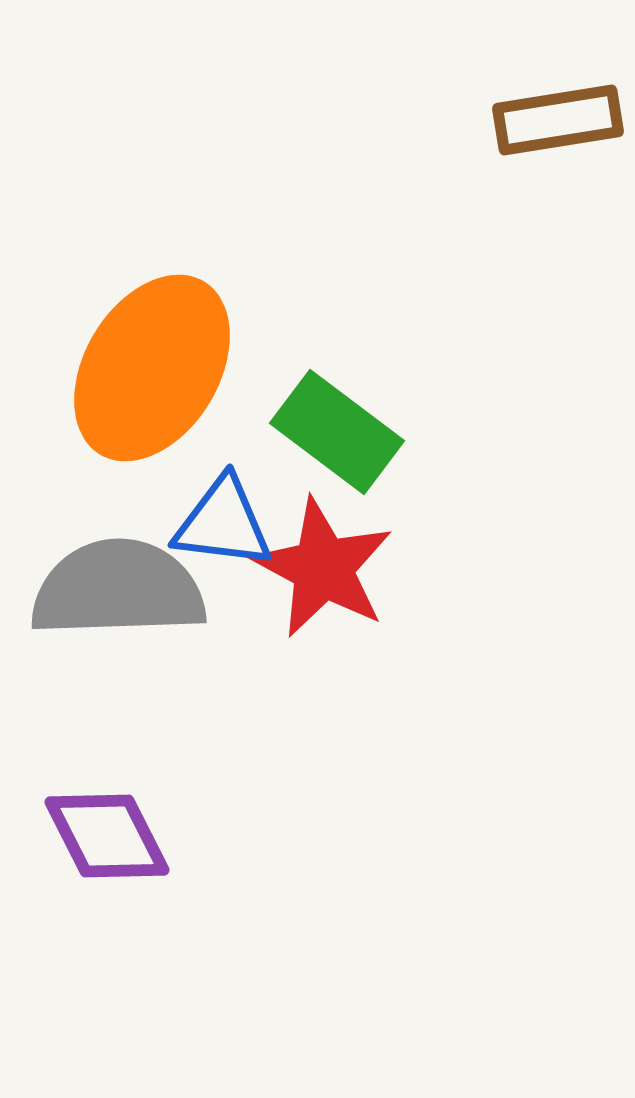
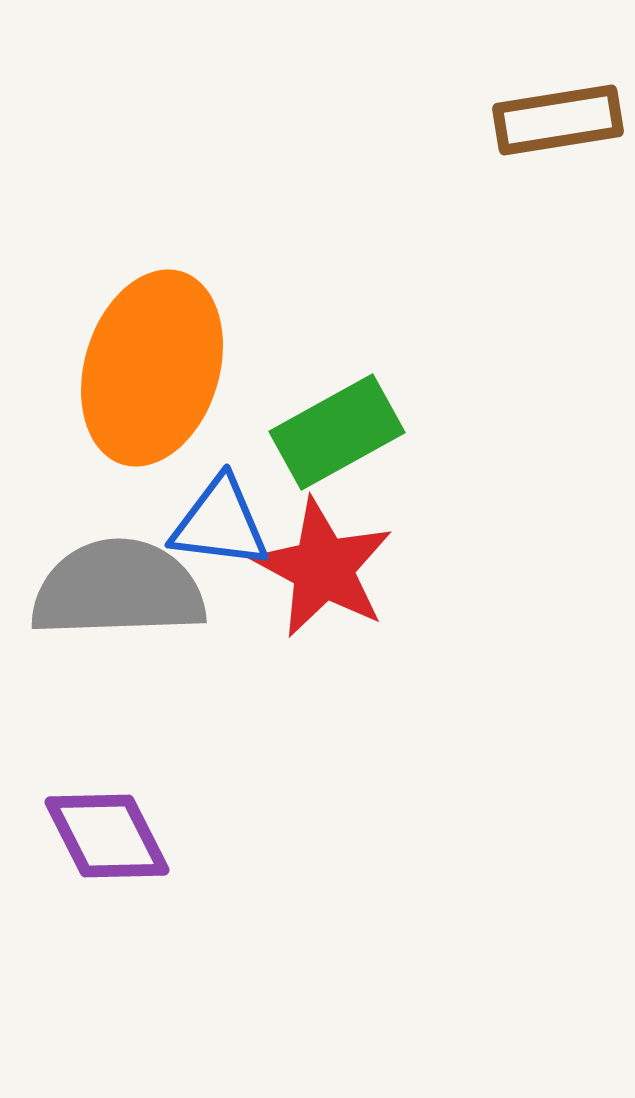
orange ellipse: rotated 14 degrees counterclockwise
green rectangle: rotated 66 degrees counterclockwise
blue triangle: moved 3 px left
